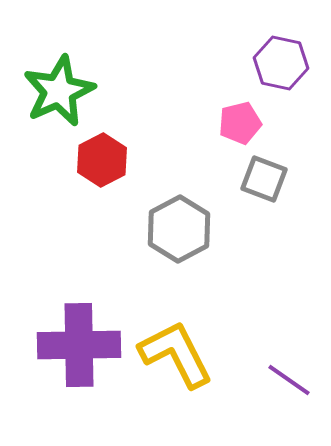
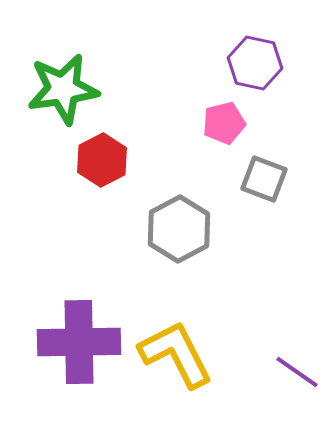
purple hexagon: moved 26 px left
green star: moved 4 px right, 2 px up; rotated 16 degrees clockwise
pink pentagon: moved 16 px left
purple cross: moved 3 px up
purple line: moved 8 px right, 8 px up
